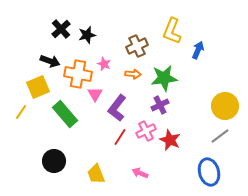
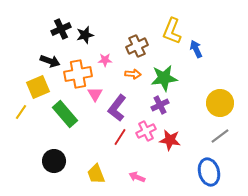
black cross: rotated 18 degrees clockwise
black star: moved 2 px left
blue arrow: moved 2 px left, 1 px up; rotated 48 degrees counterclockwise
pink star: moved 1 px right, 4 px up; rotated 24 degrees counterclockwise
orange cross: rotated 20 degrees counterclockwise
yellow circle: moved 5 px left, 3 px up
red star: rotated 15 degrees counterclockwise
pink arrow: moved 3 px left, 4 px down
